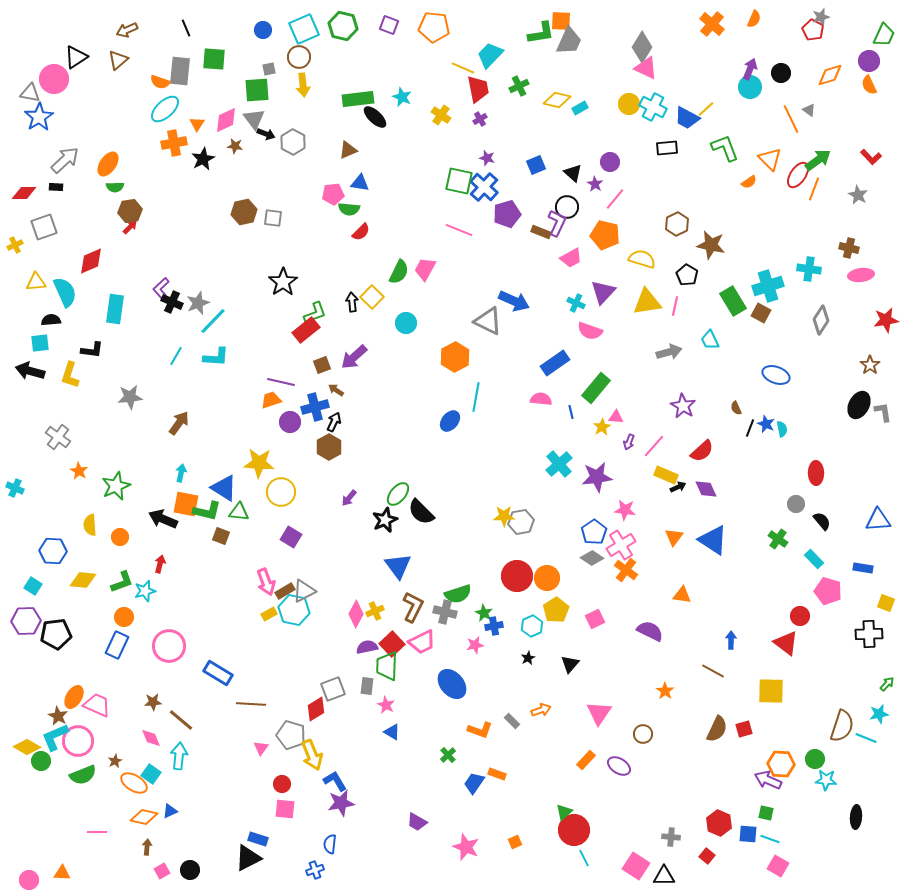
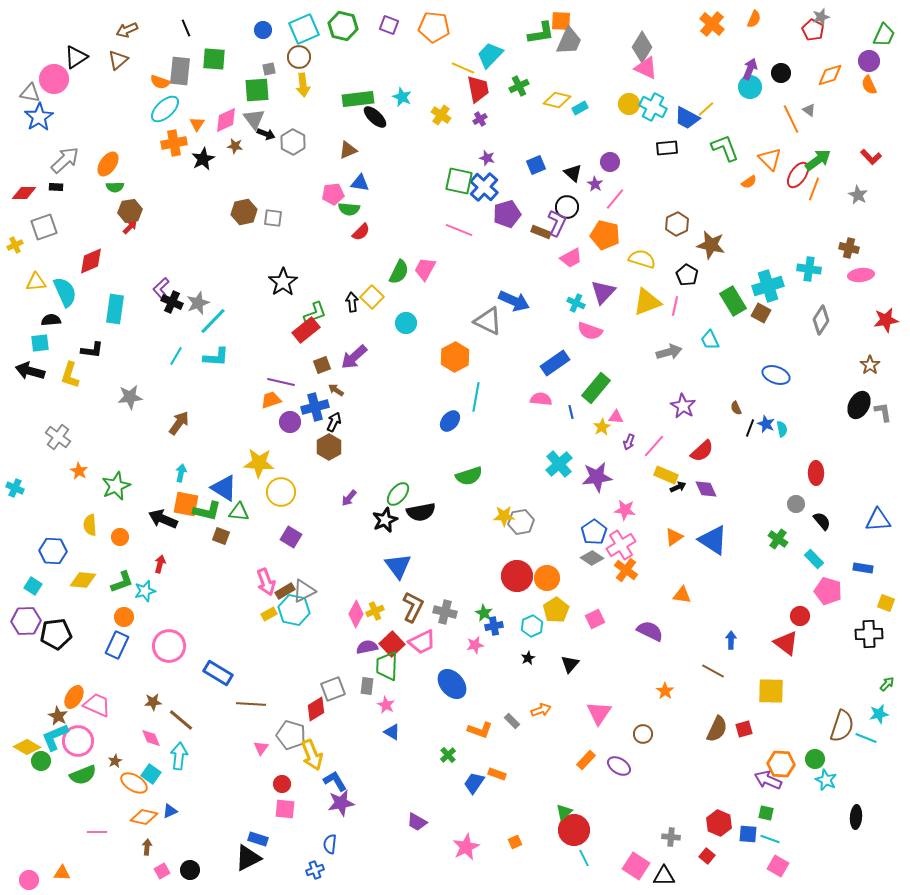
yellow triangle at (647, 302): rotated 12 degrees counterclockwise
black semicircle at (421, 512): rotated 56 degrees counterclockwise
orange triangle at (674, 537): rotated 18 degrees clockwise
green semicircle at (458, 594): moved 11 px right, 118 px up
cyan star at (826, 780): rotated 20 degrees clockwise
pink star at (466, 847): rotated 24 degrees clockwise
